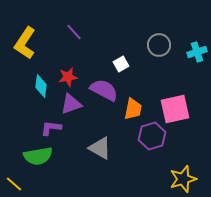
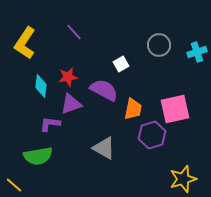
purple L-shape: moved 1 px left, 4 px up
purple hexagon: moved 1 px up
gray triangle: moved 4 px right
yellow line: moved 1 px down
